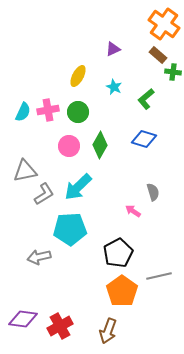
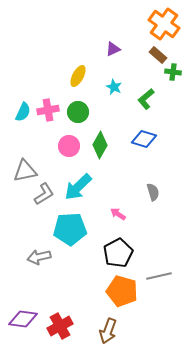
pink arrow: moved 15 px left, 3 px down
orange pentagon: rotated 20 degrees counterclockwise
